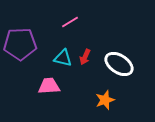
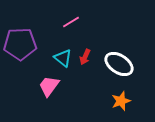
pink line: moved 1 px right
cyan triangle: rotated 24 degrees clockwise
pink trapezoid: rotated 50 degrees counterclockwise
orange star: moved 16 px right, 1 px down
